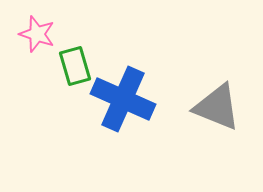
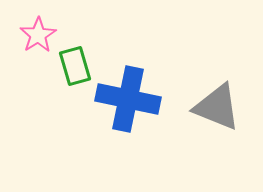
pink star: moved 1 px right, 1 px down; rotated 21 degrees clockwise
blue cross: moved 5 px right; rotated 12 degrees counterclockwise
